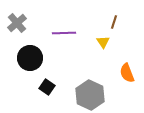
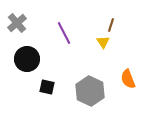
brown line: moved 3 px left, 3 px down
purple line: rotated 65 degrees clockwise
black circle: moved 3 px left, 1 px down
orange semicircle: moved 1 px right, 6 px down
black square: rotated 21 degrees counterclockwise
gray hexagon: moved 4 px up
